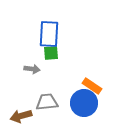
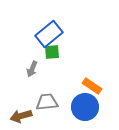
blue rectangle: rotated 48 degrees clockwise
green square: moved 1 px right, 1 px up
gray arrow: rotated 105 degrees clockwise
blue circle: moved 1 px right, 4 px down
